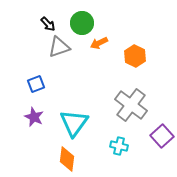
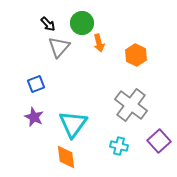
orange arrow: rotated 78 degrees counterclockwise
gray triangle: rotated 30 degrees counterclockwise
orange hexagon: moved 1 px right, 1 px up
cyan triangle: moved 1 px left, 1 px down
purple square: moved 3 px left, 5 px down
orange diamond: moved 1 px left, 2 px up; rotated 15 degrees counterclockwise
